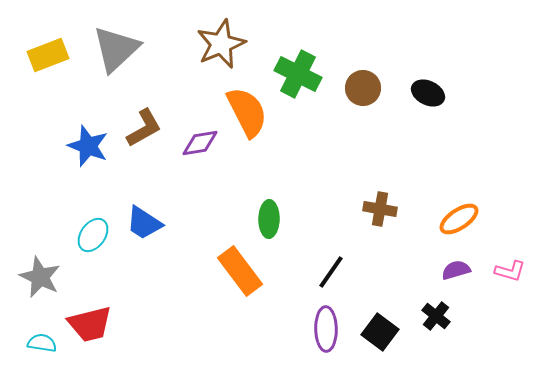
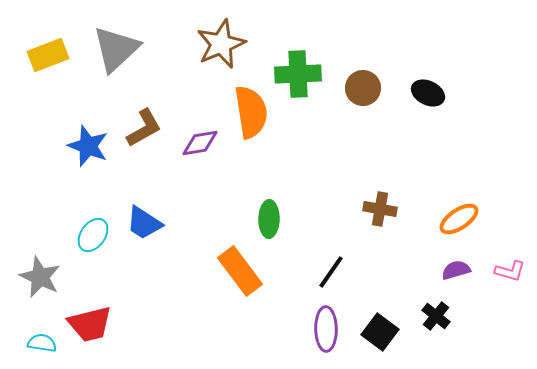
green cross: rotated 30 degrees counterclockwise
orange semicircle: moved 4 px right; rotated 18 degrees clockwise
